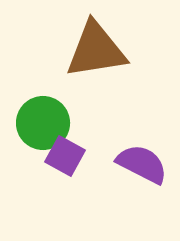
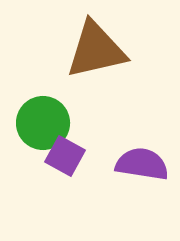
brown triangle: rotated 4 degrees counterclockwise
purple semicircle: rotated 18 degrees counterclockwise
